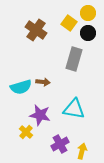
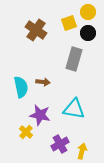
yellow circle: moved 1 px up
yellow square: rotated 35 degrees clockwise
cyan semicircle: rotated 85 degrees counterclockwise
